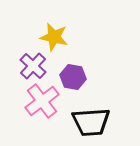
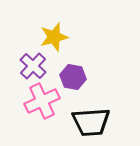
yellow star: rotated 28 degrees counterclockwise
pink cross: rotated 12 degrees clockwise
